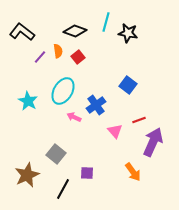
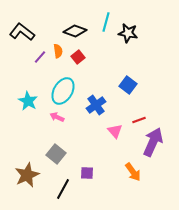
pink arrow: moved 17 px left
